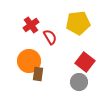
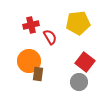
red cross: rotated 21 degrees clockwise
